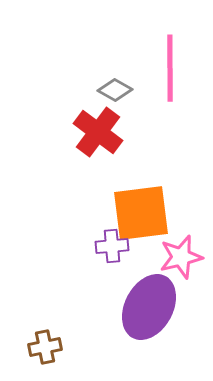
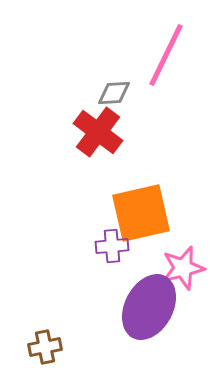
pink line: moved 4 px left, 13 px up; rotated 26 degrees clockwise
gray diamond: moved 1 px left, 3 px down; rotated 32 degrees counterclockwise
orange square: rotated 6 degrees counterclockwise
pink star: moved 2 px right, 11 px down
